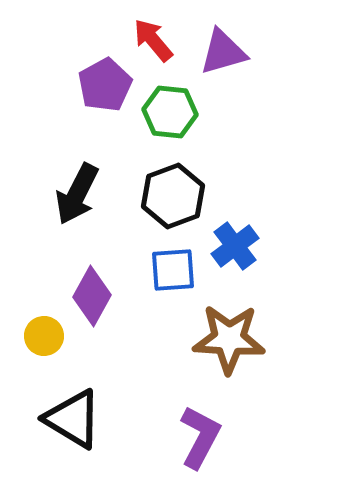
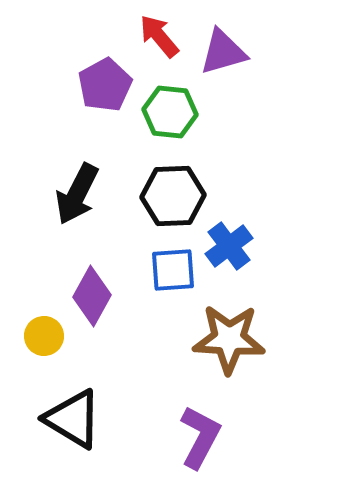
red arrow: moved 6 px right, 4 px up
black hexagon: rotated 18 degrees clockwise
blue cross: moved 6 px left
